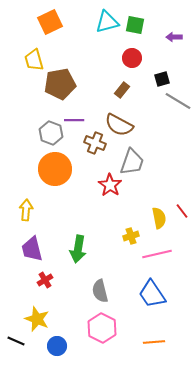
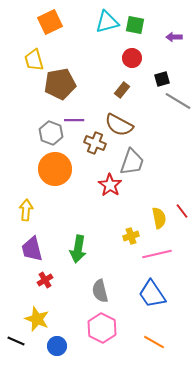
orange line: rotated 35 degrees clockwise
